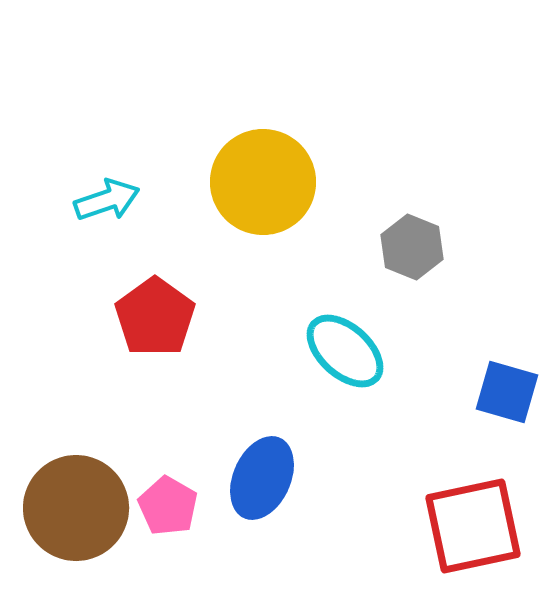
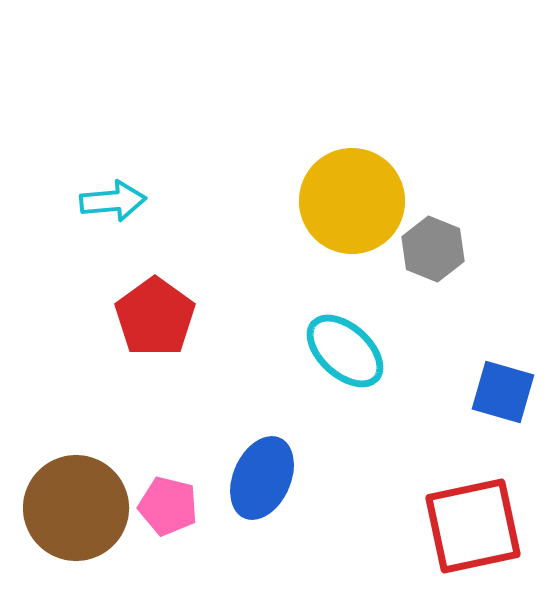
yellow circle: moved 89 px right, 19 px down
cyan arrow: moved 6 px right, 1 px down; rotated 14 degrees clockwise
gray hexagon: moved 21 px right, 2 px down
blue square: moved 4 px left
pink pentagon: rotated 16 degrees counterclockwise
